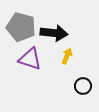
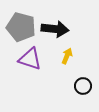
black arrow: moved 1 px right, 4 px up
